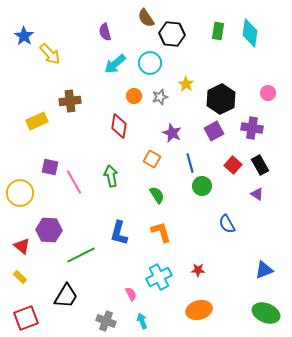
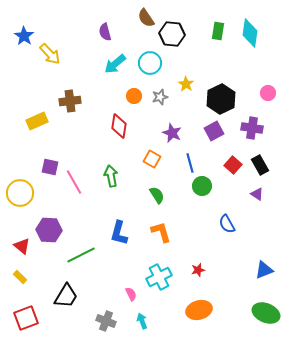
red star at (198, 270): rotated 16 degrees counterclockwise
